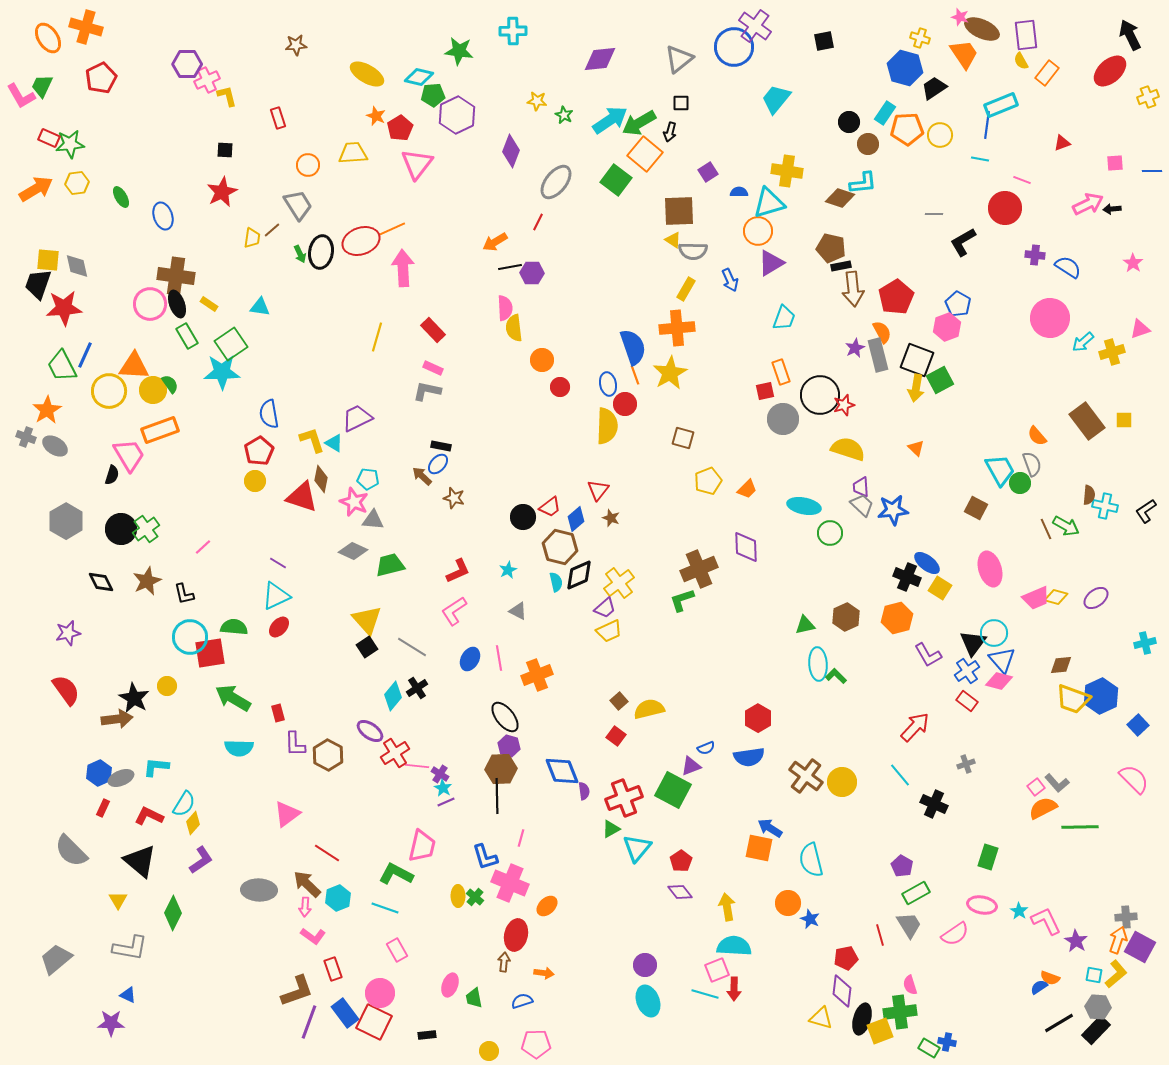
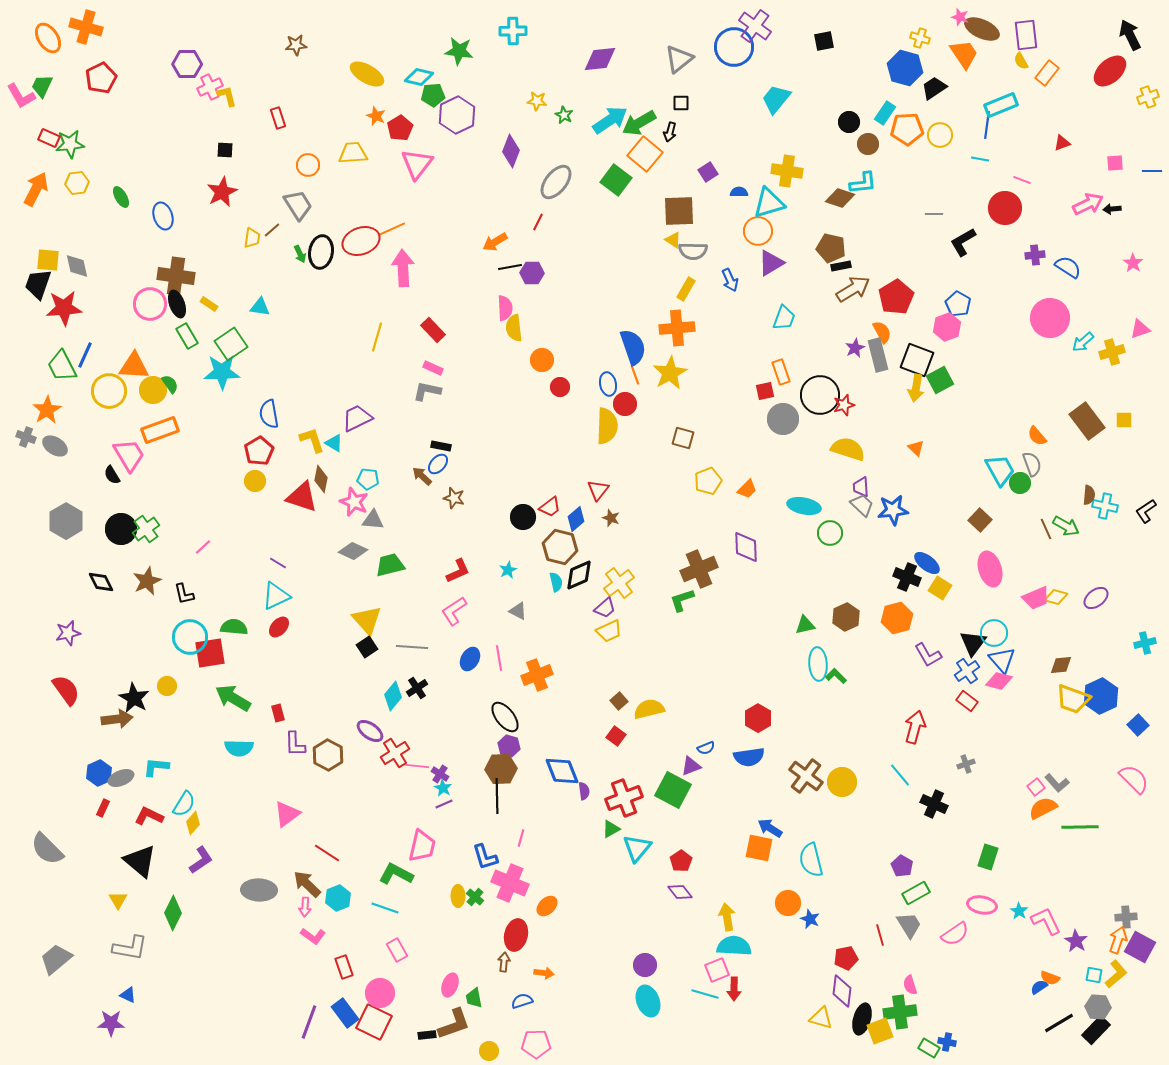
pink cross at (207, 80): moved 3 px right, 7 px down
orange arrow at (36, 189): rotated 32 degrees counterclockwise
purple cross at (1035, 255): rotated 12 degrees counterclockwise
brown arrow at (853, 289): rotated 116 degrees counterclockwise
black semicircle at (112, 475): rotated 132 degrees clockwise
brown square at (976, 508): moved 4 px right, 12 px down; rotated 15 degrees clockwise
gray line at (412, 647): rotated 28 degrees counterclockwise
red arrow at (915, 727): rotated 28 degrees counterclockwise
purple line at (446, 802): moved 2 px left, 2 px down
gray semicircle at (71, 851): moved 24 px left, 2 px up
yellow arrow at (727, 907): moved 10 px down
red rectangle at (333, 969): moved 11 px right, 2 px up
brown L-shape at (297, 991): moved 157 px right, 33 px down
